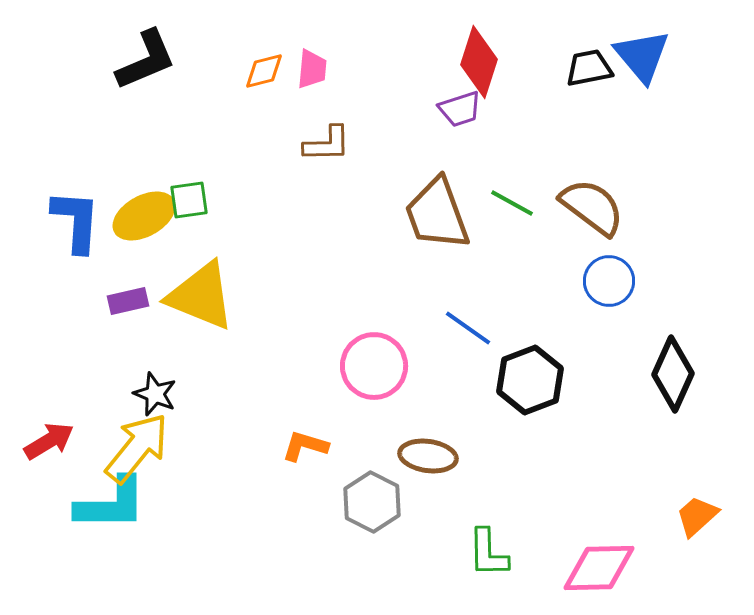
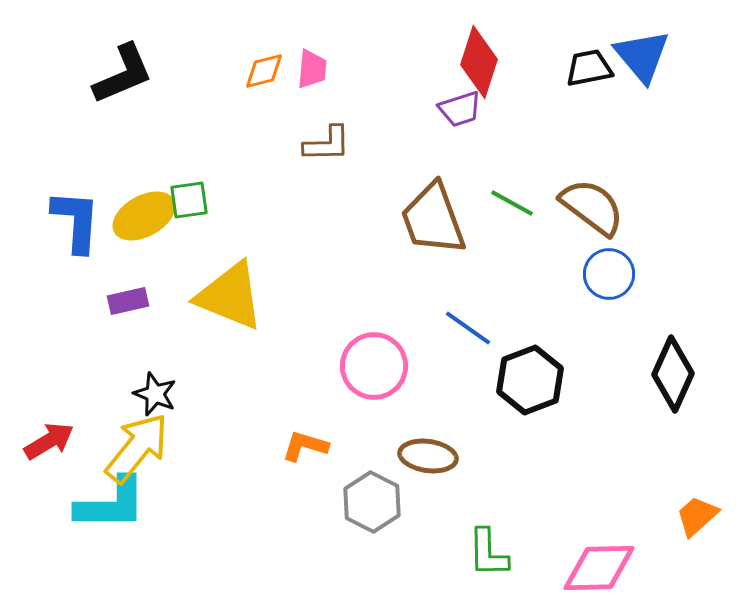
black L-shape: moved 23 px left, 14 px down
brown trapezoid: moved 4 px left, 5 px down
blue circle: moved 7 px up
yellow triangle: moved 29 px right
